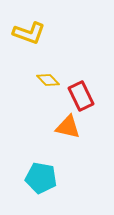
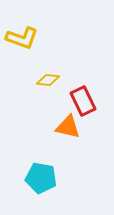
yellow L-shape: moved 7 px left, 5 px down
yellow diamond: rotated 40 degrees counterclockwise
red rectangle: moved 2 px right, 5 px down
